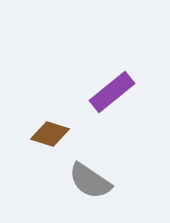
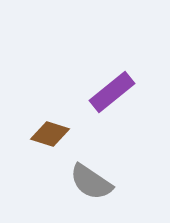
gray semicircle: moved 1 px right, 1 px down
